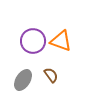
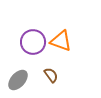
purple circle: moved 1 px down
gray ellipse: moved 5 px left; rotated 10 degrees clockwise
